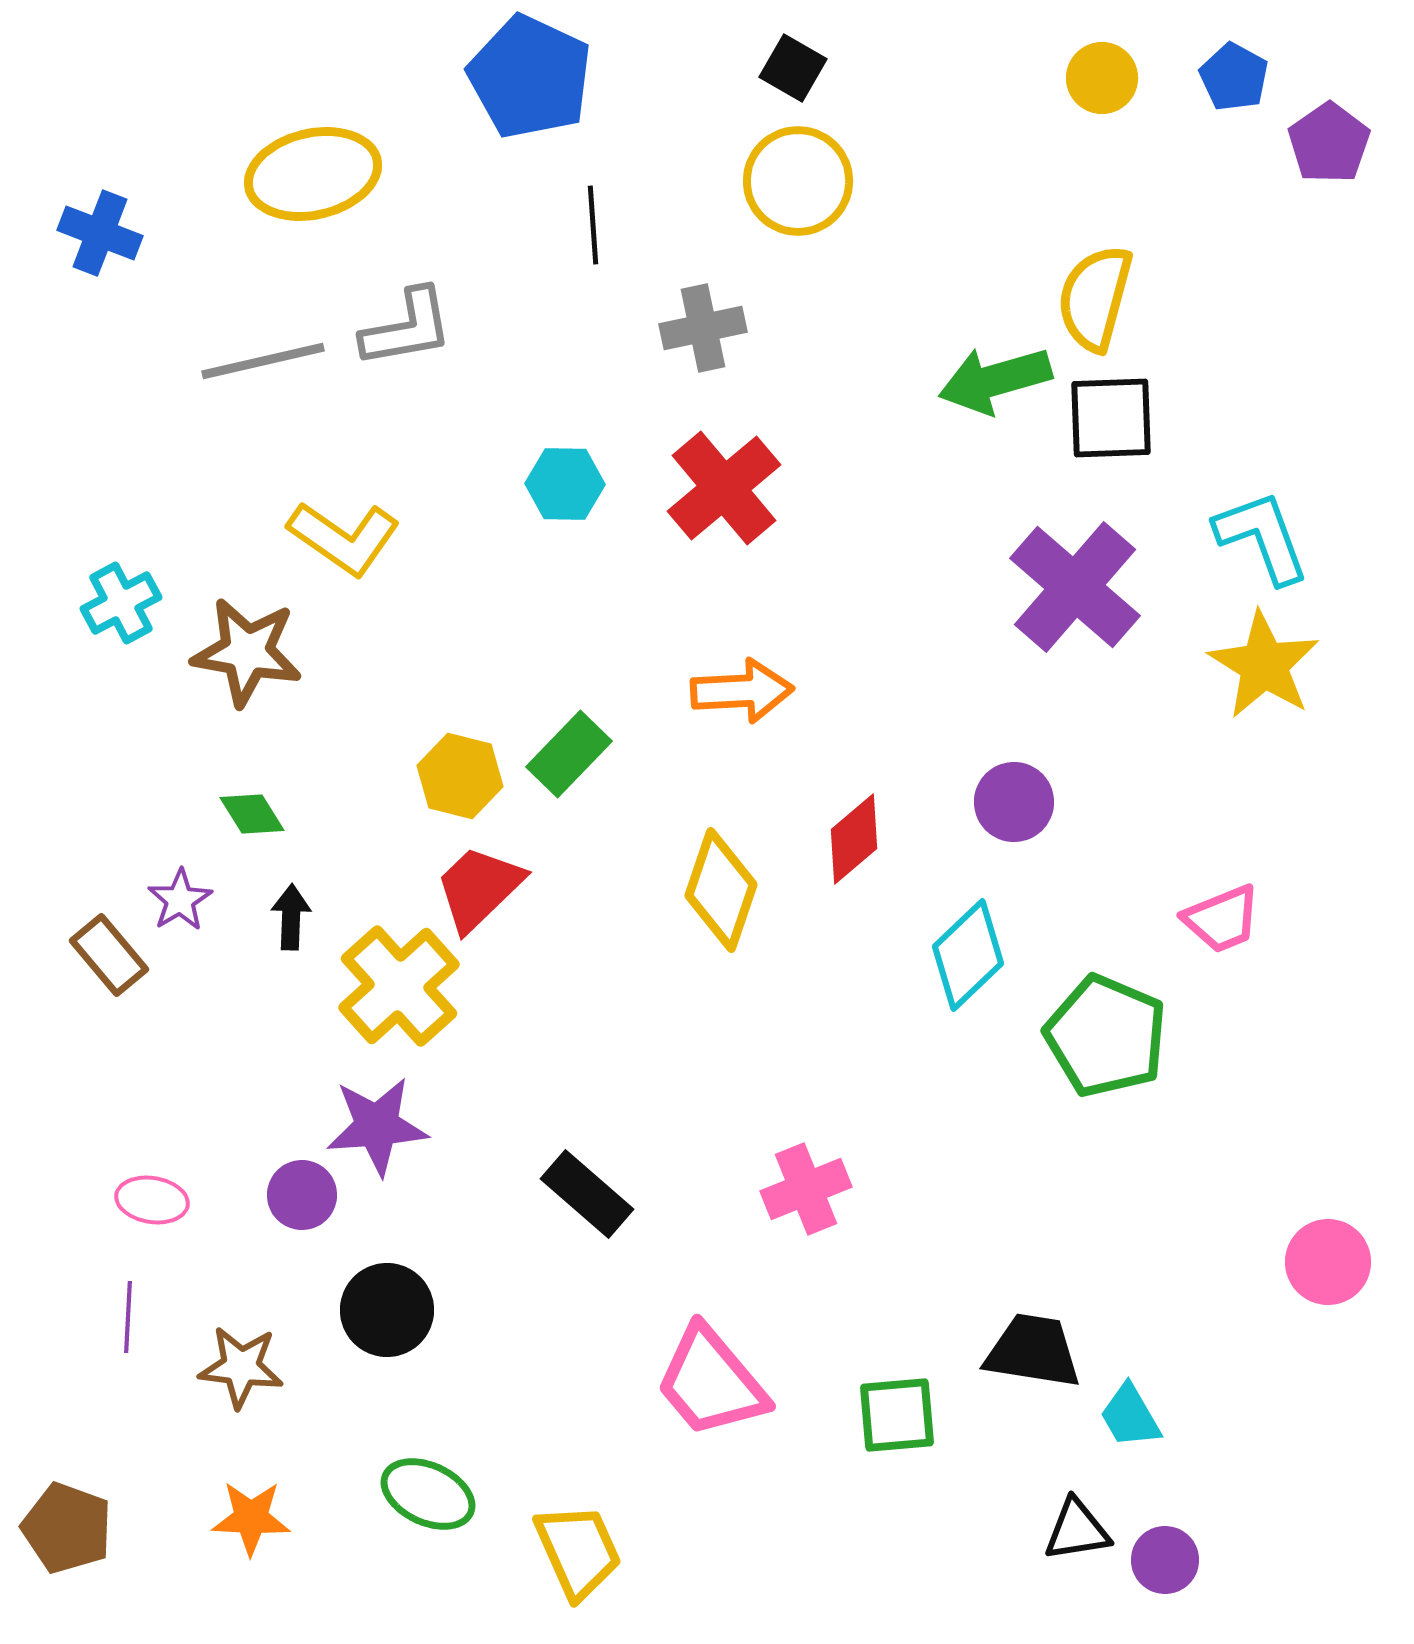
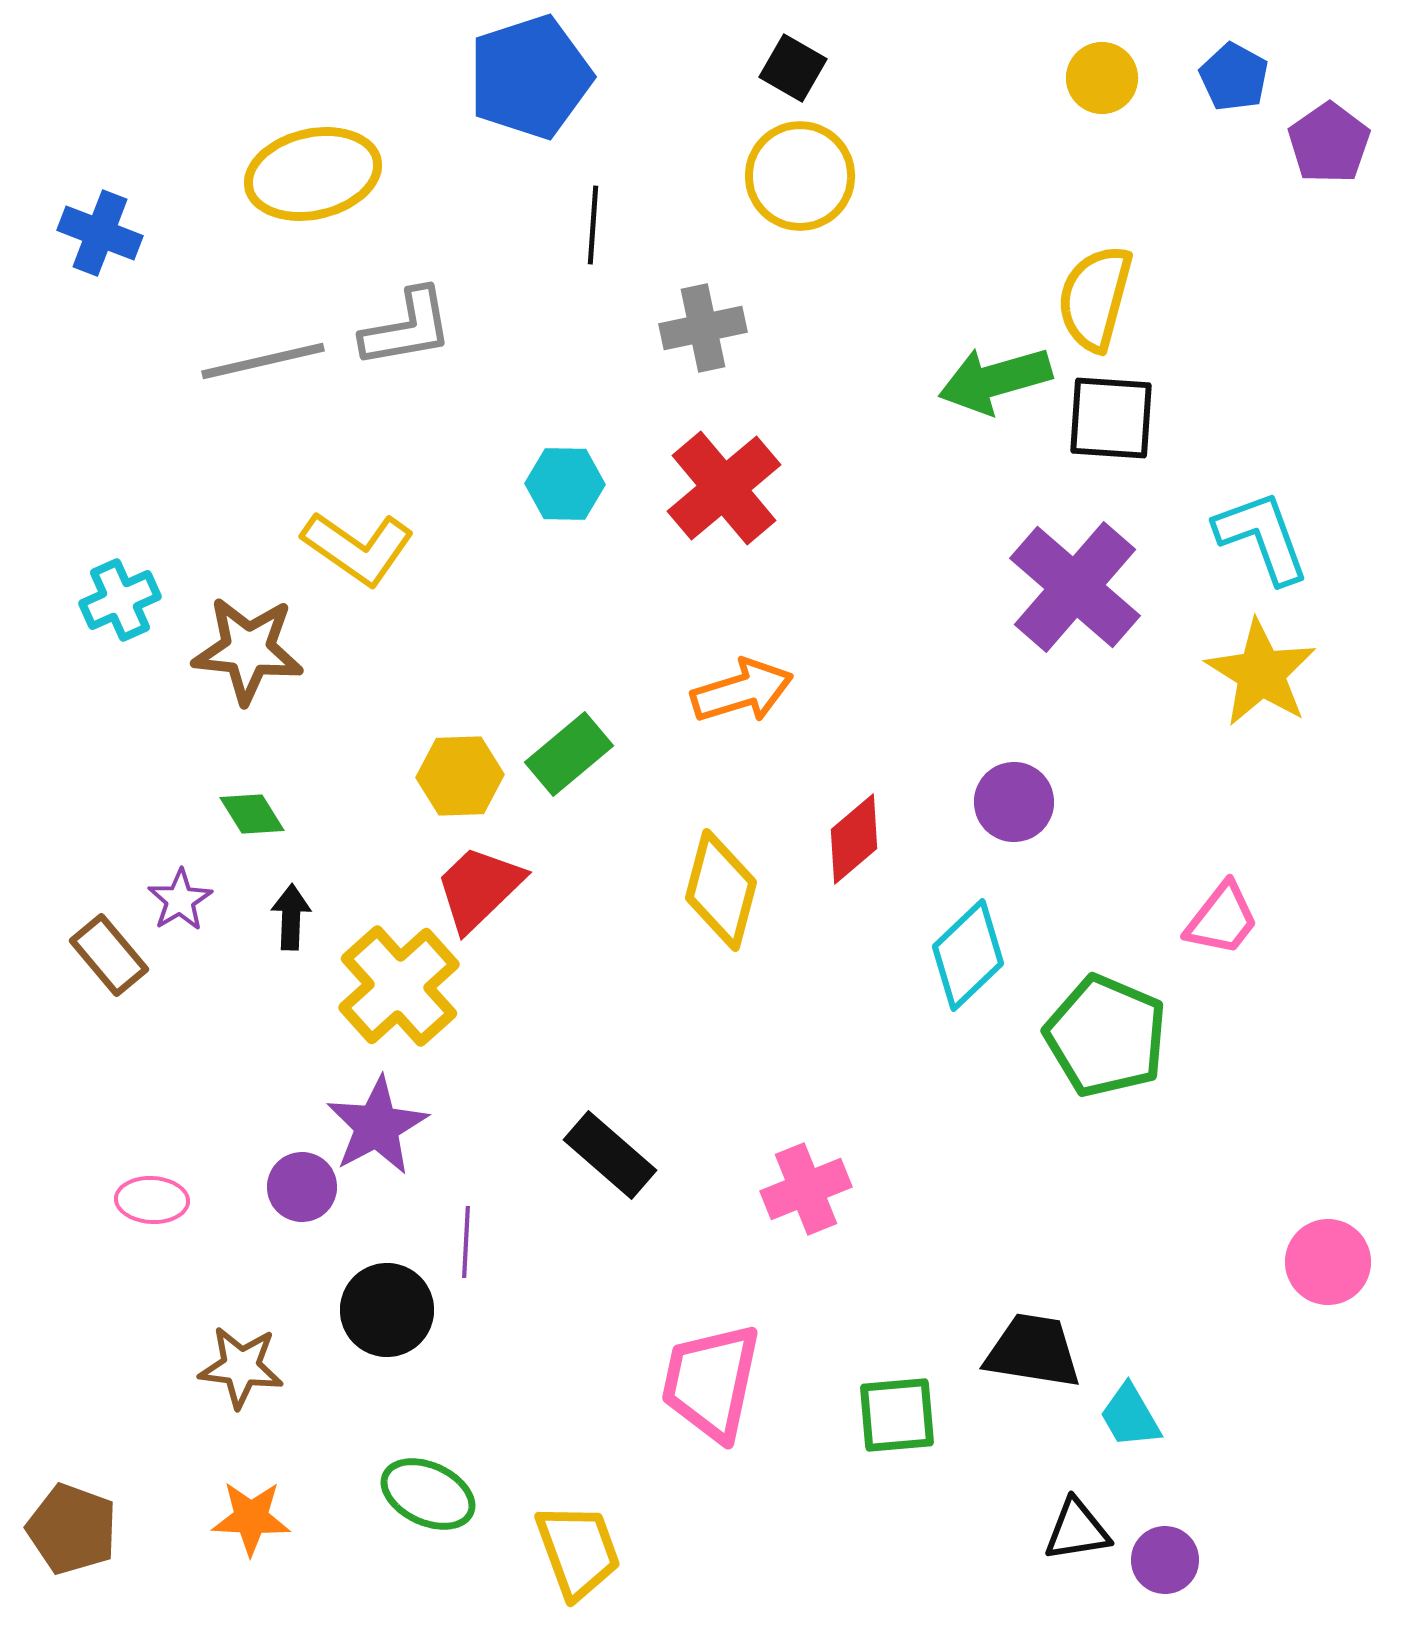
blue pentagon at (530, 77): rotated 29 degrees clockwise
yellow circle at (798, 181): moved 2 px right, 5 px up
black line at (593, 225): rotated 8 degrees clockwise
black square at (1111, 418): rotated 6 degrees clockwise
yellow L-shape at (344, 538): moved 14 px right, 10 px down
cyan cross at (121, 603): moved 1 px left, 3 px up; rotated 4 degrees clockwise
brown star at (247, 652): moved 1 px right, 2 px up; rotated 4 degrees counterclockwise
yellow star at (1264, 665): moved 3 px left, 8 px down
orange arrow at (742, 691): rotated 14 degrees counterclockwise
green rectangle at (569, 754): rotated 6 degrees clockwise
yellow hexagon at (460, 776): rotated 16 degrees counterclockwise
yellow diamond at (721, 890): rotated 4 degrees counterclockwise
pink trapezoid at (1222, 919): rotated 30 degrees counterclockwise
purple star at (377, 1126): rotated 24 degrees counterclockwise
black rectangle at (587, 1194): moved 23 px right, 39 px up
purple circle at (302, 1195): moved 8 px up
pink ellipse at (152, 1200): rotated 6 degrees counterclockwise
purple line at (128, 1317): moved 338 px right, 75 px up
pink trapezoid at (711, 1382): rotated 52 degrees clockwise
brown pentagon at (67, 1528): moved 5 px right, 1 px down
yellow trapezoid at (578, 1551): rotated 4 degrees clockwise
